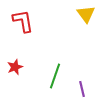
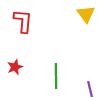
red L-shape: rotated 15 degrees clockwise
green line: moved 1 px right; rotated 20 degrees counterclockwise
purple line: moved 8 px right
